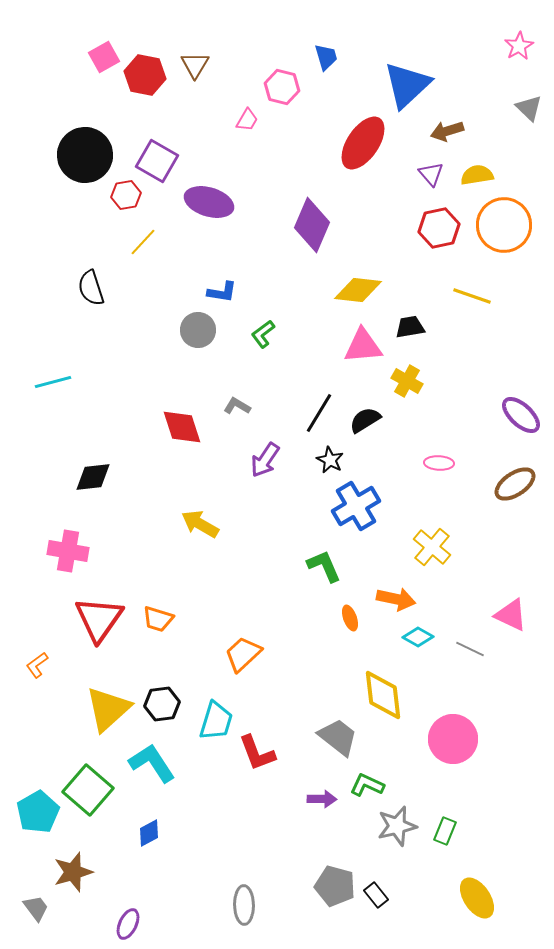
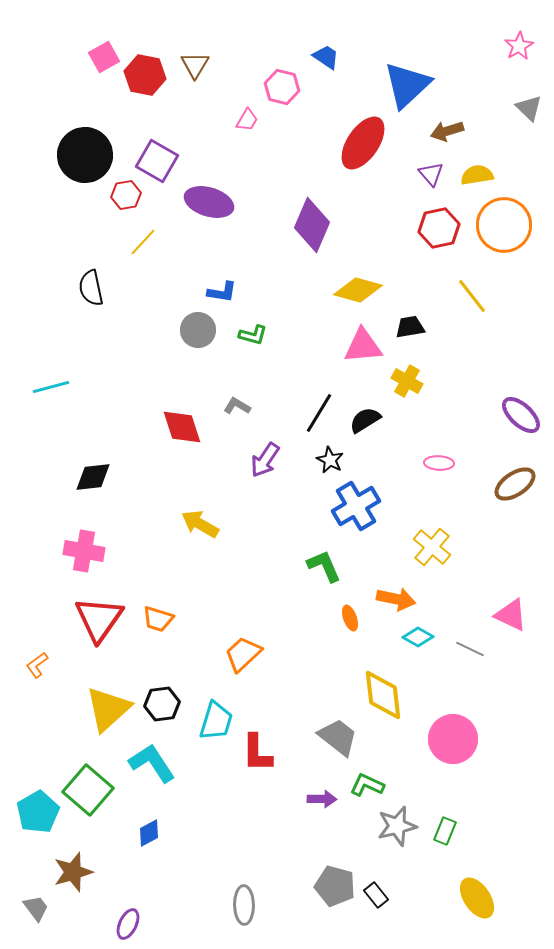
blue trapezoid at (326, 57): rotated 40 degrees counterclockwise
black semicircle at (91, 288): rotated 6 degrees clockwise
yellow diamond at (358, 290): rotated 9 degrees clockwise
yellow line at (472, 296): rotated 33 degrees clockwise
green L-shape at (263, 334): moved 10 px left, 1 px down; rotated 128 degrees counterclockwise
cyan line at (53, 382): moved 2 px left, 5 px down
pink cross at (68, 551): moved 16 px right
red L-shape at (257, 753): rotated 21 degrees clockwise
